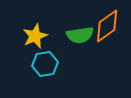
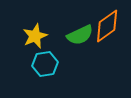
green semicircle: rotated 16 degrees counterclockwise
